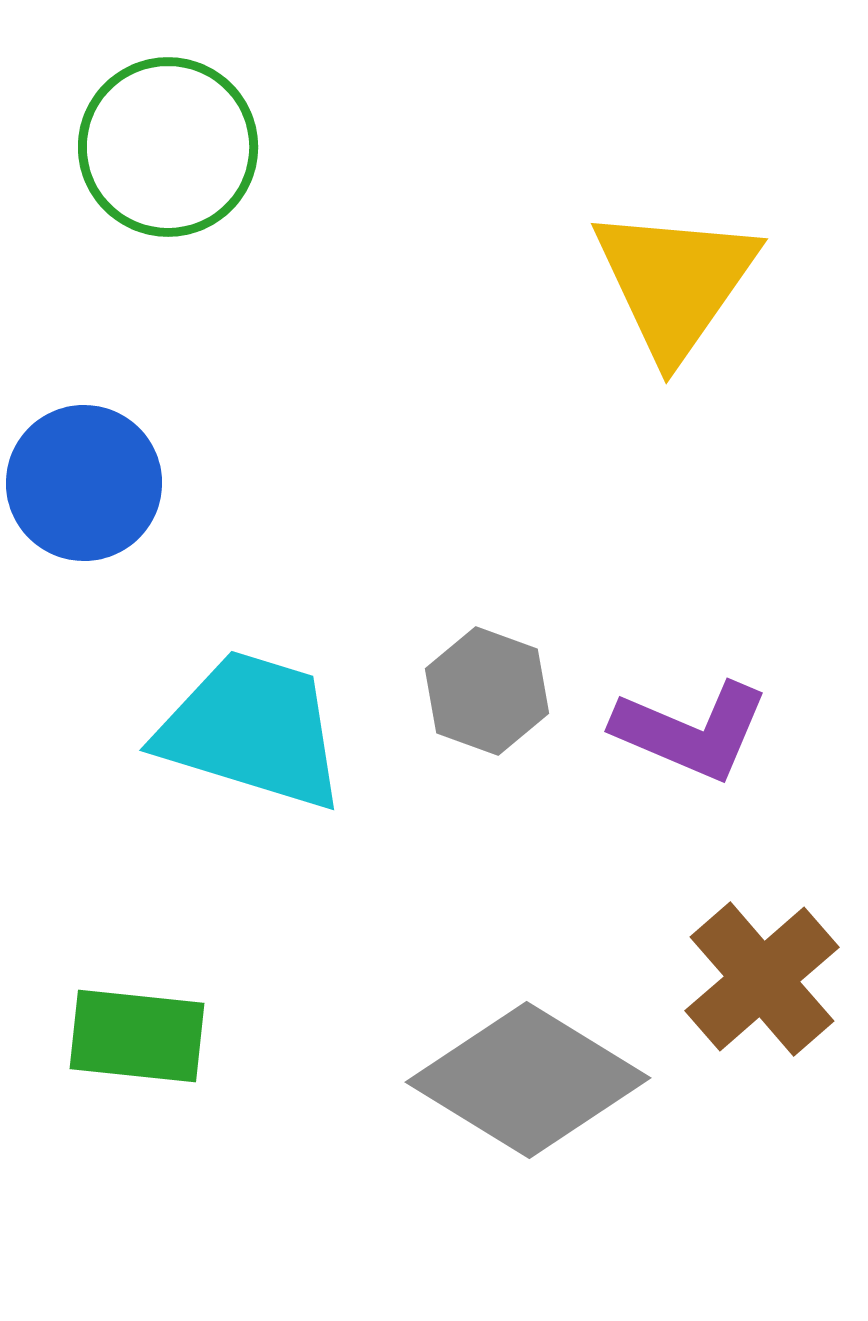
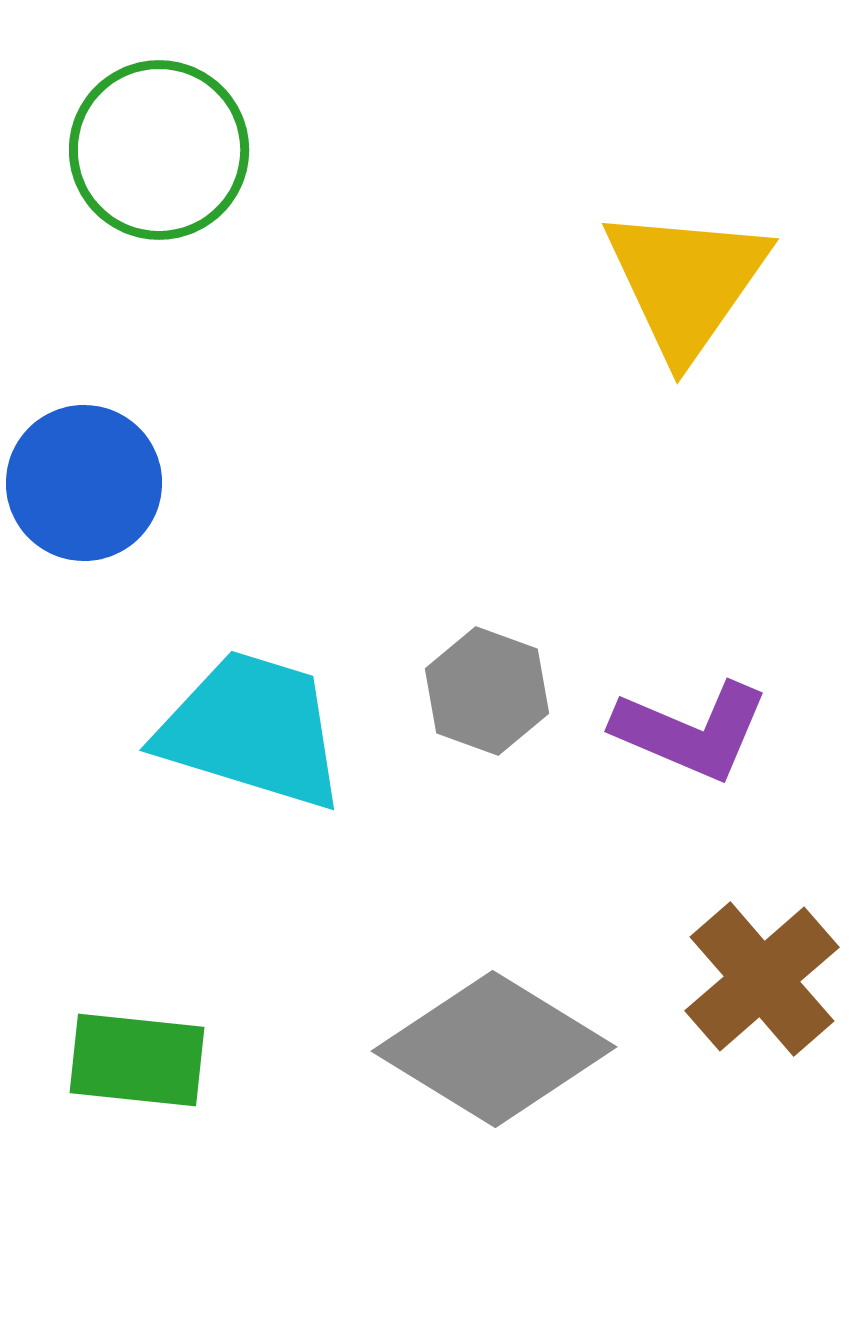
green circle: moved 9 px left, 3 px down
yellow triangle: moved 11 px right
green rectangle: moved 24 px down
gray diamond: moved 34 px left, 31 px up
